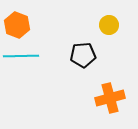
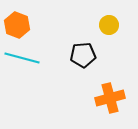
cyan line: moved 1 px right, 2 px down; rotated 16 degrees clockwise
